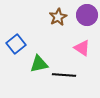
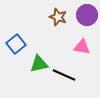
brown star: rotated 24 degrees counterclockwise
pink triangle: moved 1 px up; rotated 24 degrees counterclockwise
black line: rotated 20 degrees clockwise
